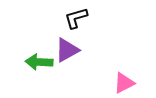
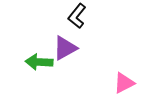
black L-shape: moved 1 px right, 2 px up; rotated 35 degrees counterclockwise
purple triangle: moved 2 px left, 2 px up
